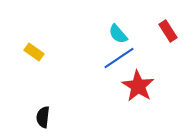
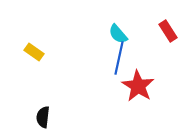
blue line: rotated 44 degrees counterclockwise
